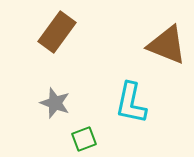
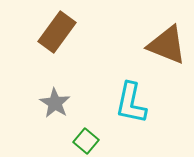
gray star: rotated 12 degrees clockwise
green square: moved 2 px right, 2 px down; rotated 30 degrees counterclockwise
